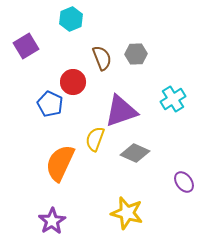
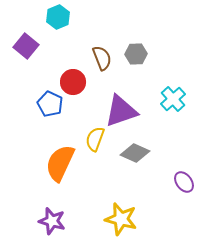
cyan hexagon: moved 13 px left, 2 px up
purple square: rotated 20 degrees counterclockwise
cyan cross: rotated 10 degrees counterclockwise
yellow star: moved 6 px left, 6 px down
purple star: rotated 24 degrees counterclockwise
